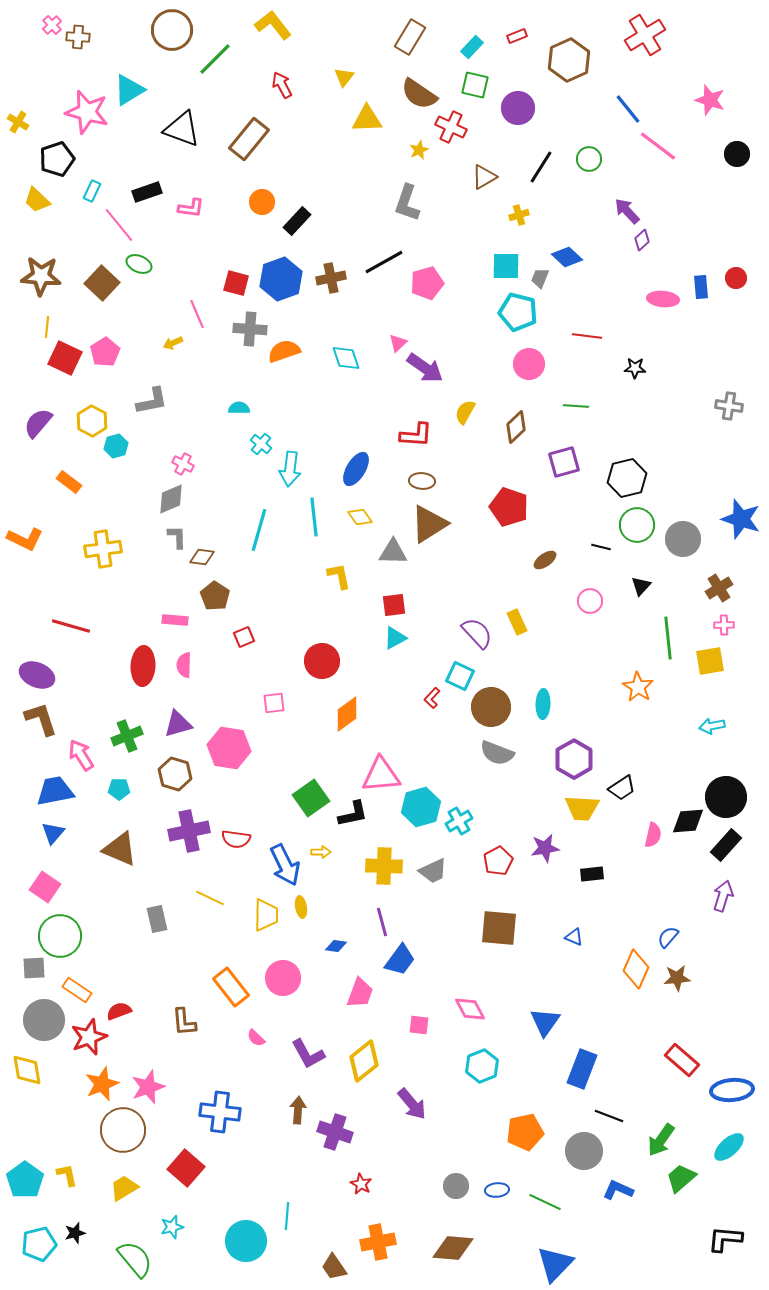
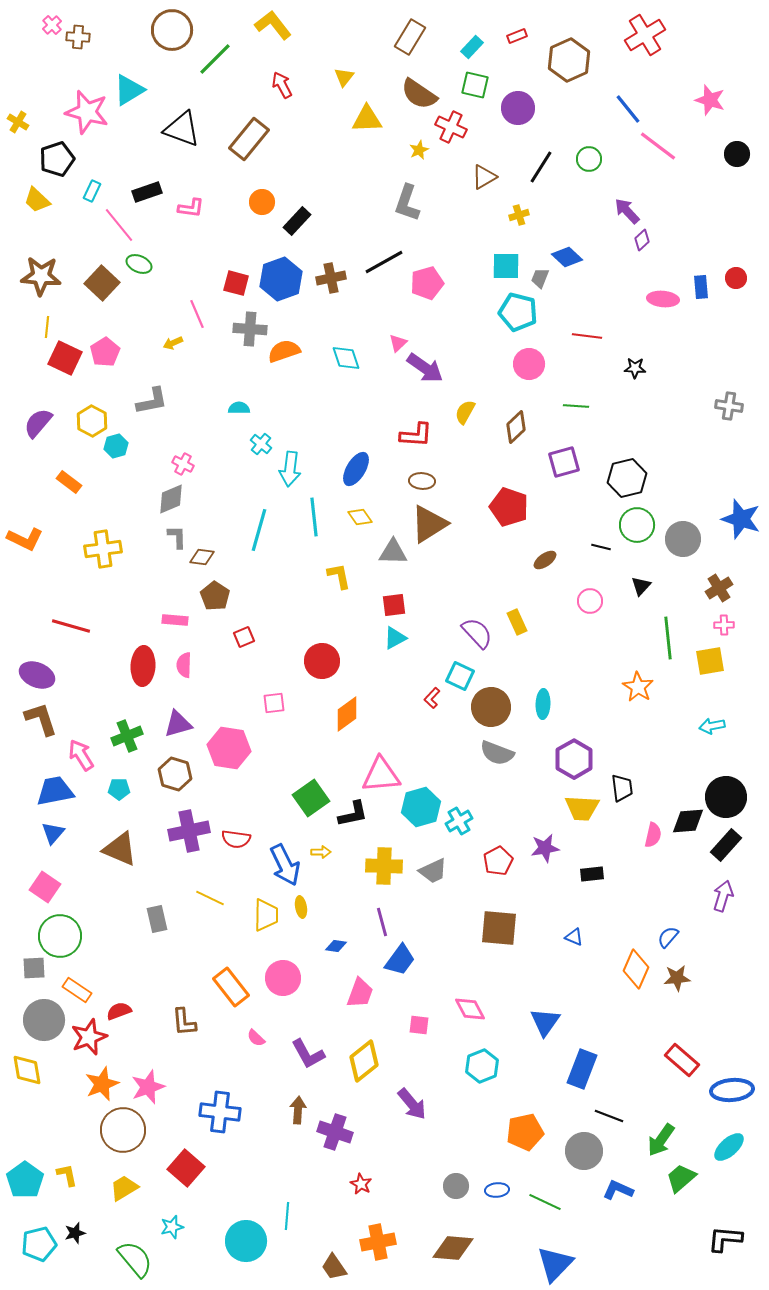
black trapezoid at (622, 788): rotated 64 degrees counterclockwise
